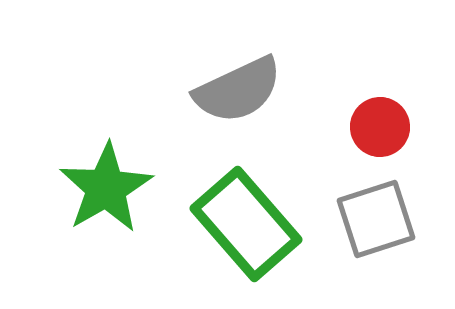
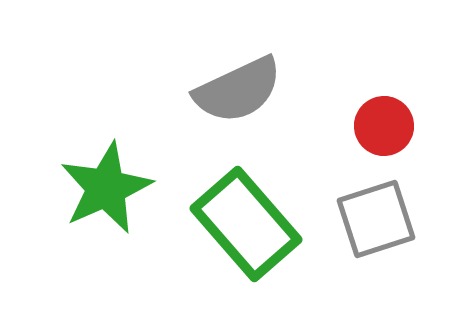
red circle: moved 4 px right, 1 px up
green star: rotated 6 degrees clockwise
